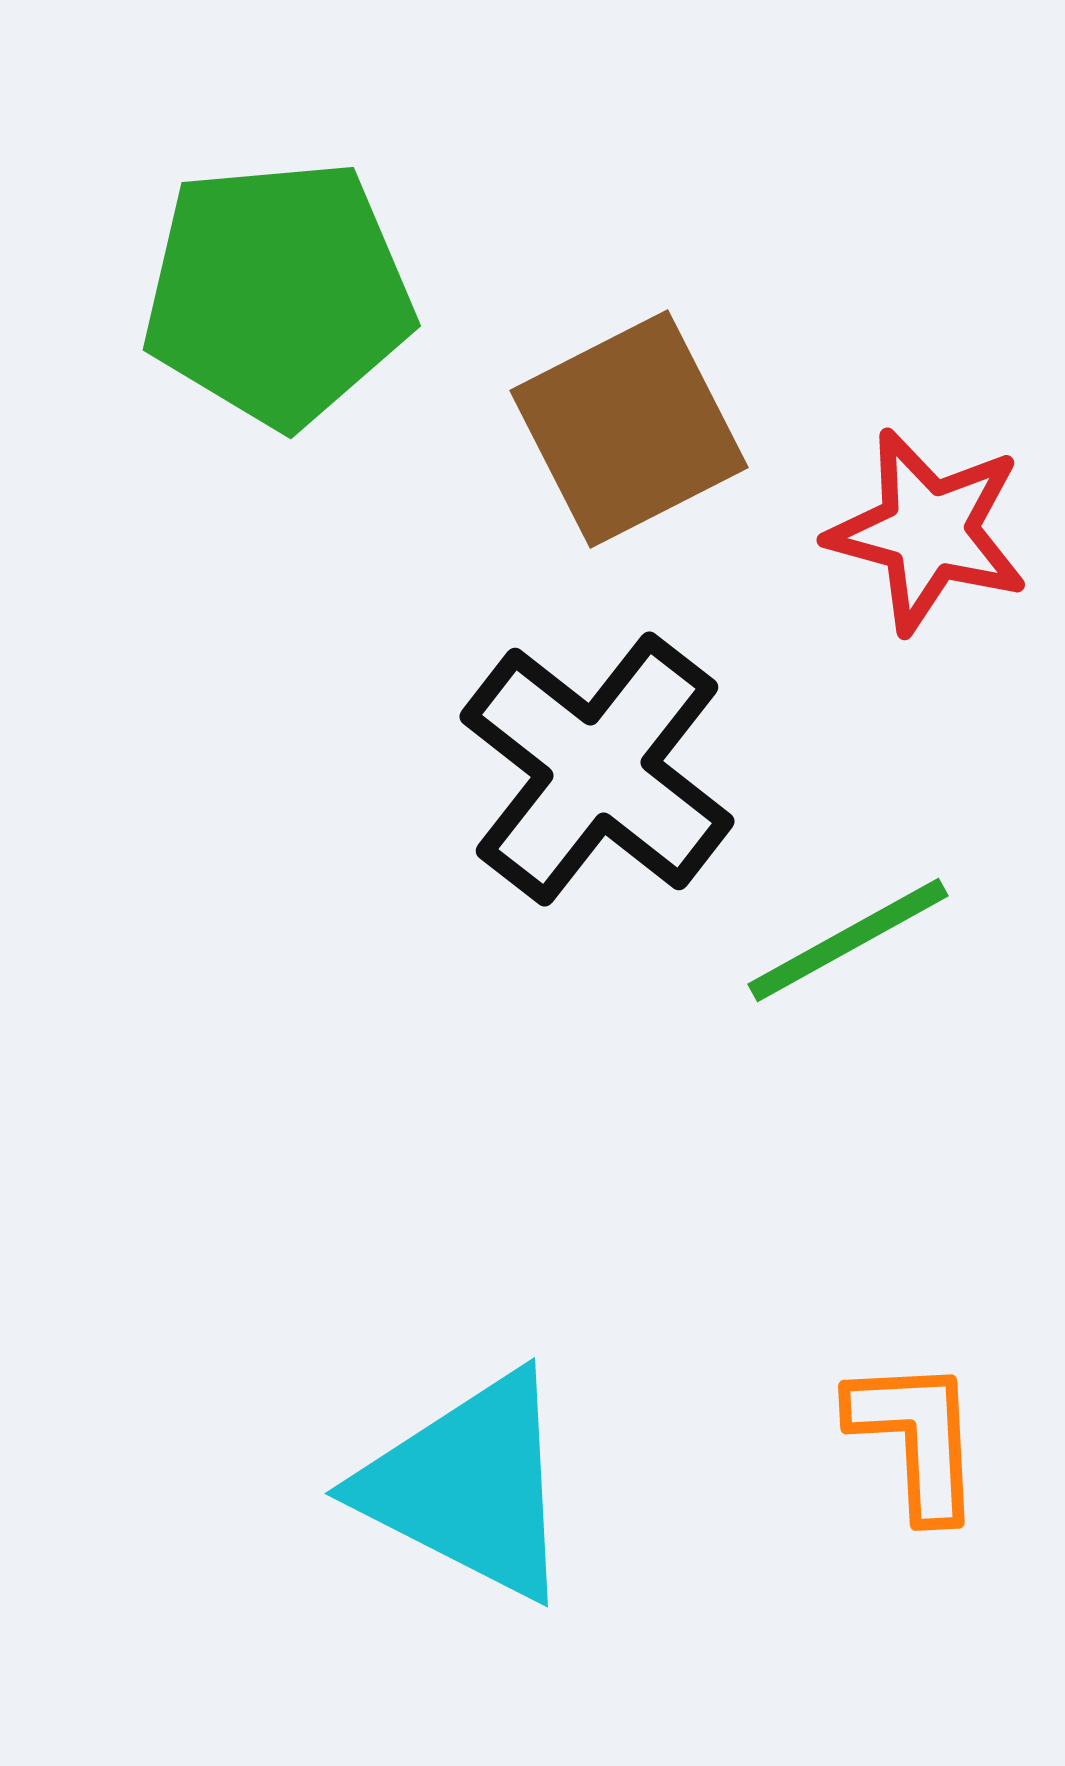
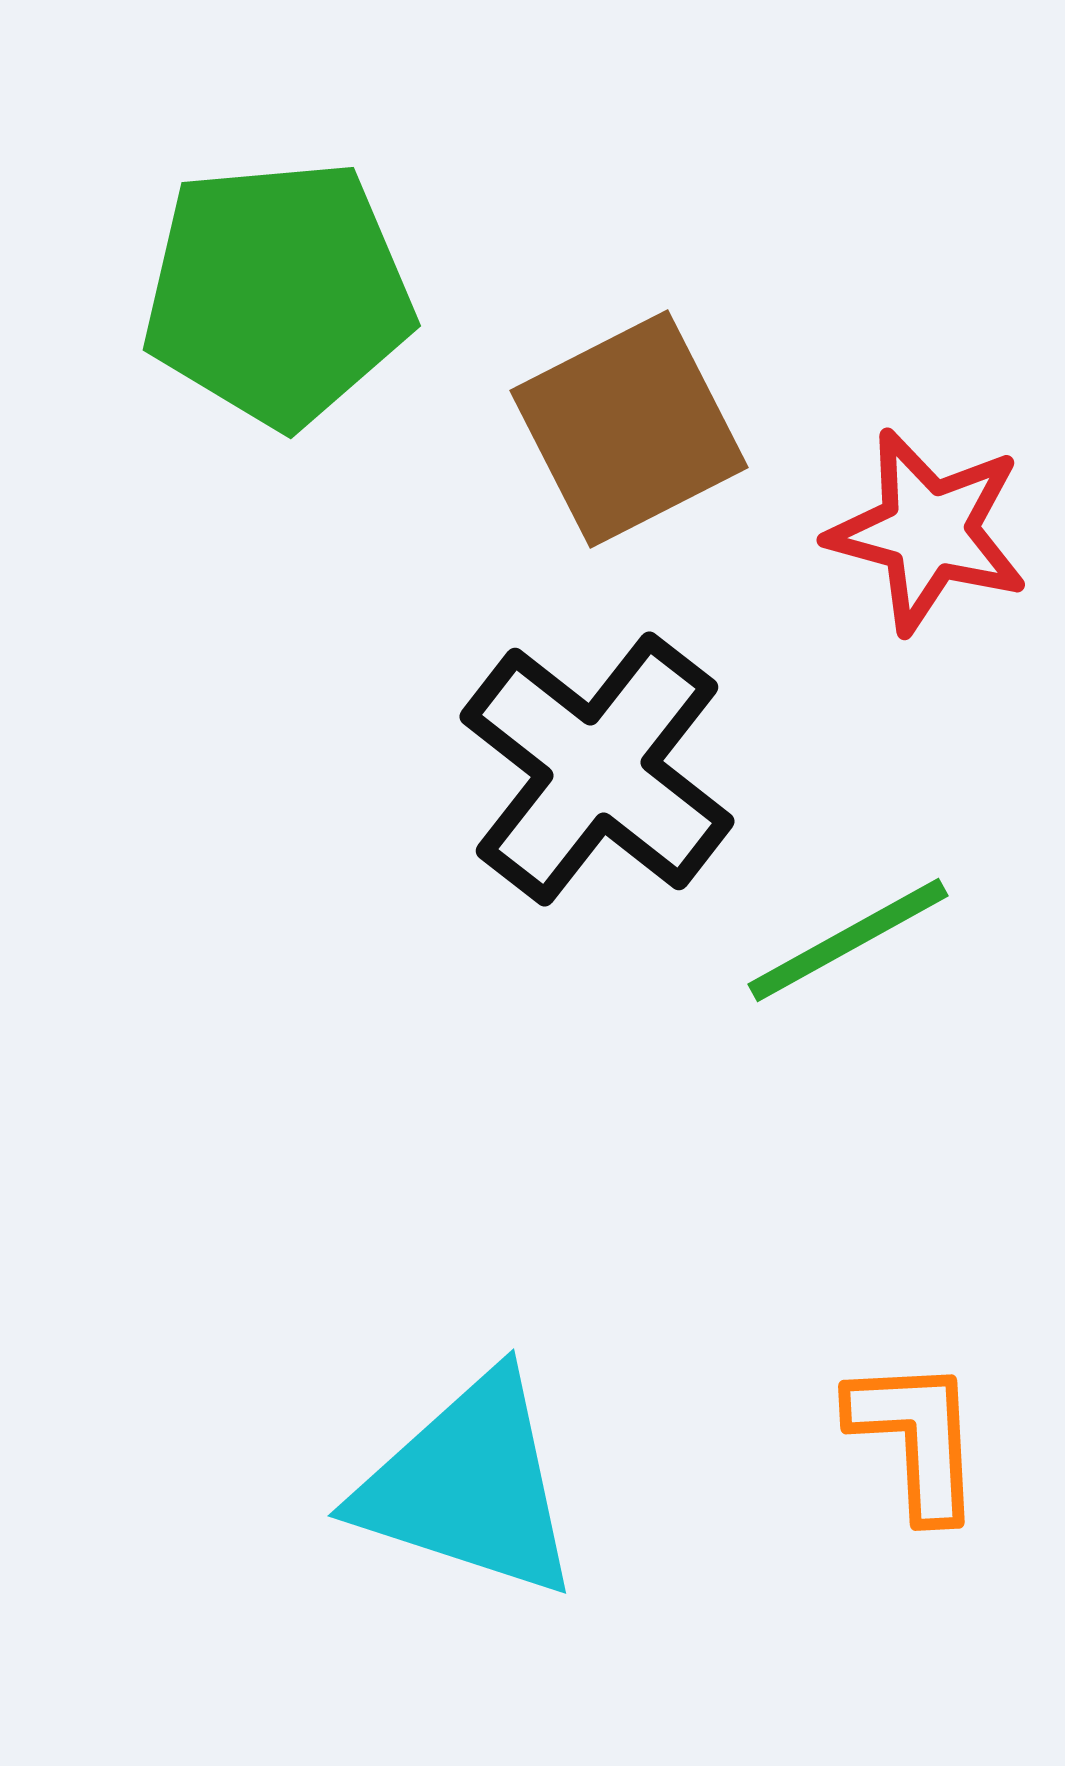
cyan triangle: rotated 9 degrees counterclockwise
